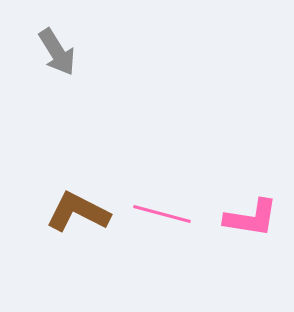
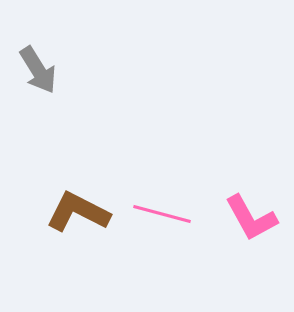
gray arrow: moved 19 px left, 18 px down
pink L-shape: rotated 52 degrees clockwise
